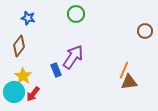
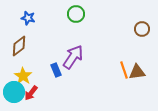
brown circle: moved 3 px left, 2 px up
brown diamond: rotated 15 degrees clockwise
orange line: rotated 42 degrees counterclockwise
brown triangle: moved 8 px right, 10 px up
red arrow: moved 2 px left, 1 px up
